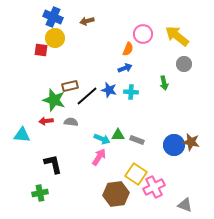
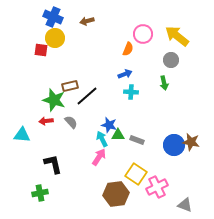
gray circle: moved 13 px left, 4 px up
blue arrow: moved 6 px down
blue star: moved 35 px down
gray semicircle: rotated 40 degrees clockwise
cyan arrow: rotated 140 degrees counterclockwise
pink cross: moved 3 px right
